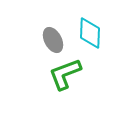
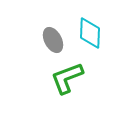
green L-shape: moved 2 px right, 4 px down
